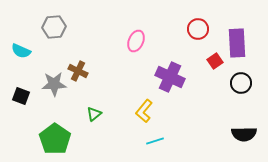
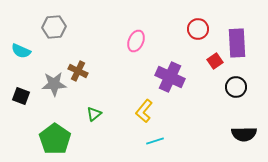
black circle: moved 5 px left, 4 px down
